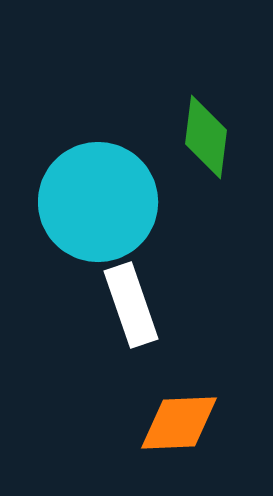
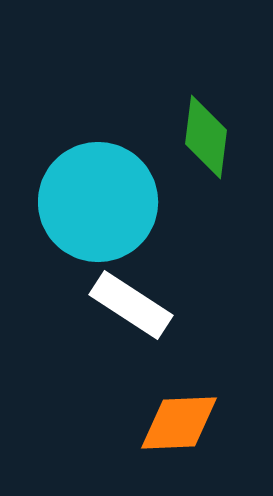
white rectangle: rotated 38 degrees counterclockwise
